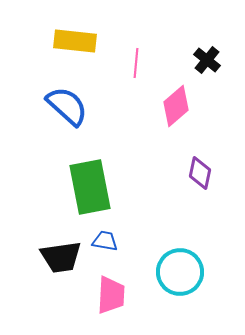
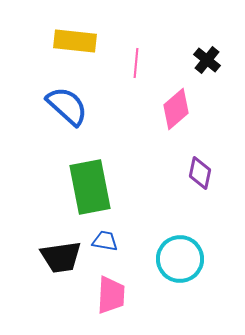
pink diamond: moved 3 px down
cyan circle: moved 13 px up
